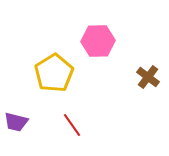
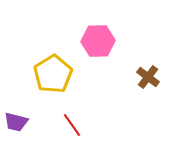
yellow pentagon: moved 1 px left, 1 px down
